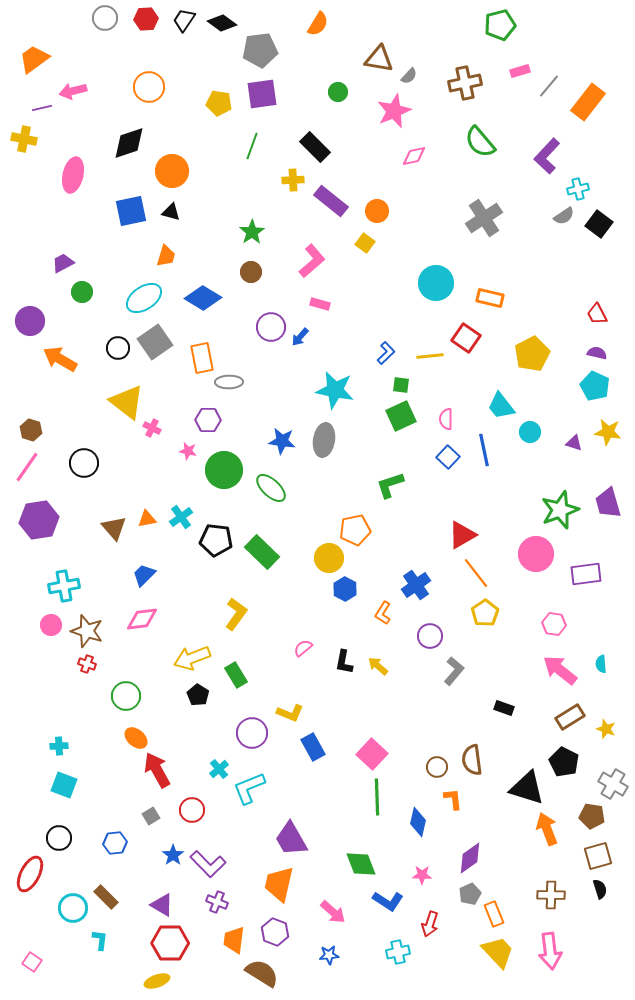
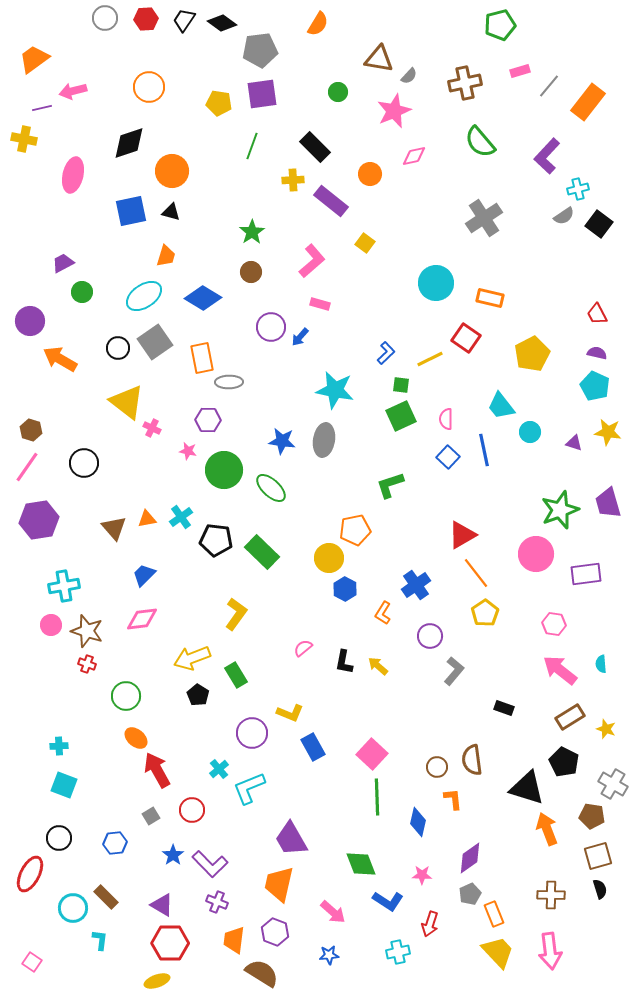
orange circle at (377, 211): moved 7 px left, 37 px up
cyan ellipse at (144, 298): moved 2 px up
yellow line at (430, 356): moved 3 px down; rotated 20 degrees counterclockwise
purple L-shape at (208, 864): moved 2 px right
